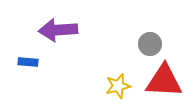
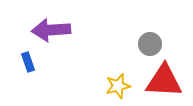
purple arrow: moved 7 px left
blue rectangle: rotated 66 degrees clockwise
